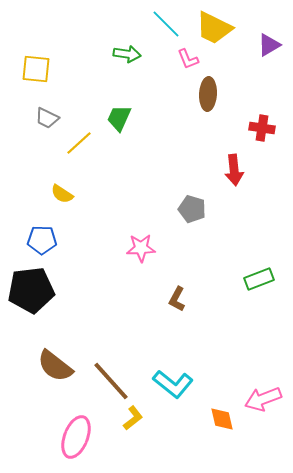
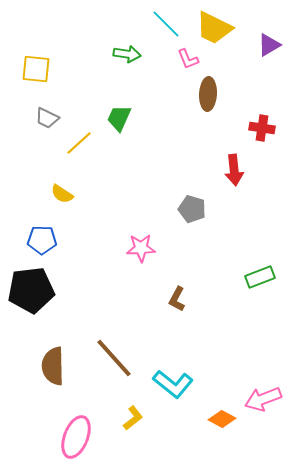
green rectangle: moved 1 px right, 2 px up
brown semicircle: moved 2 px left; rotated 51 degrees clockwise
brown line: moved 3 px right, 23 px up
orange diamond: rotated 48 degrees counterclockwise
